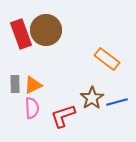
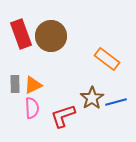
brown circle: moved 5 px right, 6 px down
blue line: moved 1 px left
